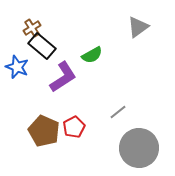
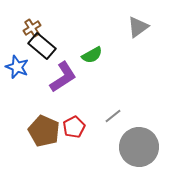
gray line: moved 5 px left, 4 px down
gray circle: moved 1 px up
